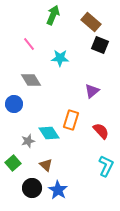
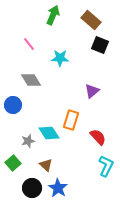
brown rectangle: moved 2 px up
blue circle: moved 1 px left, 1 px down
red semicircle: moved 3 px left, 6 px down
blue star: moved 2 px up
